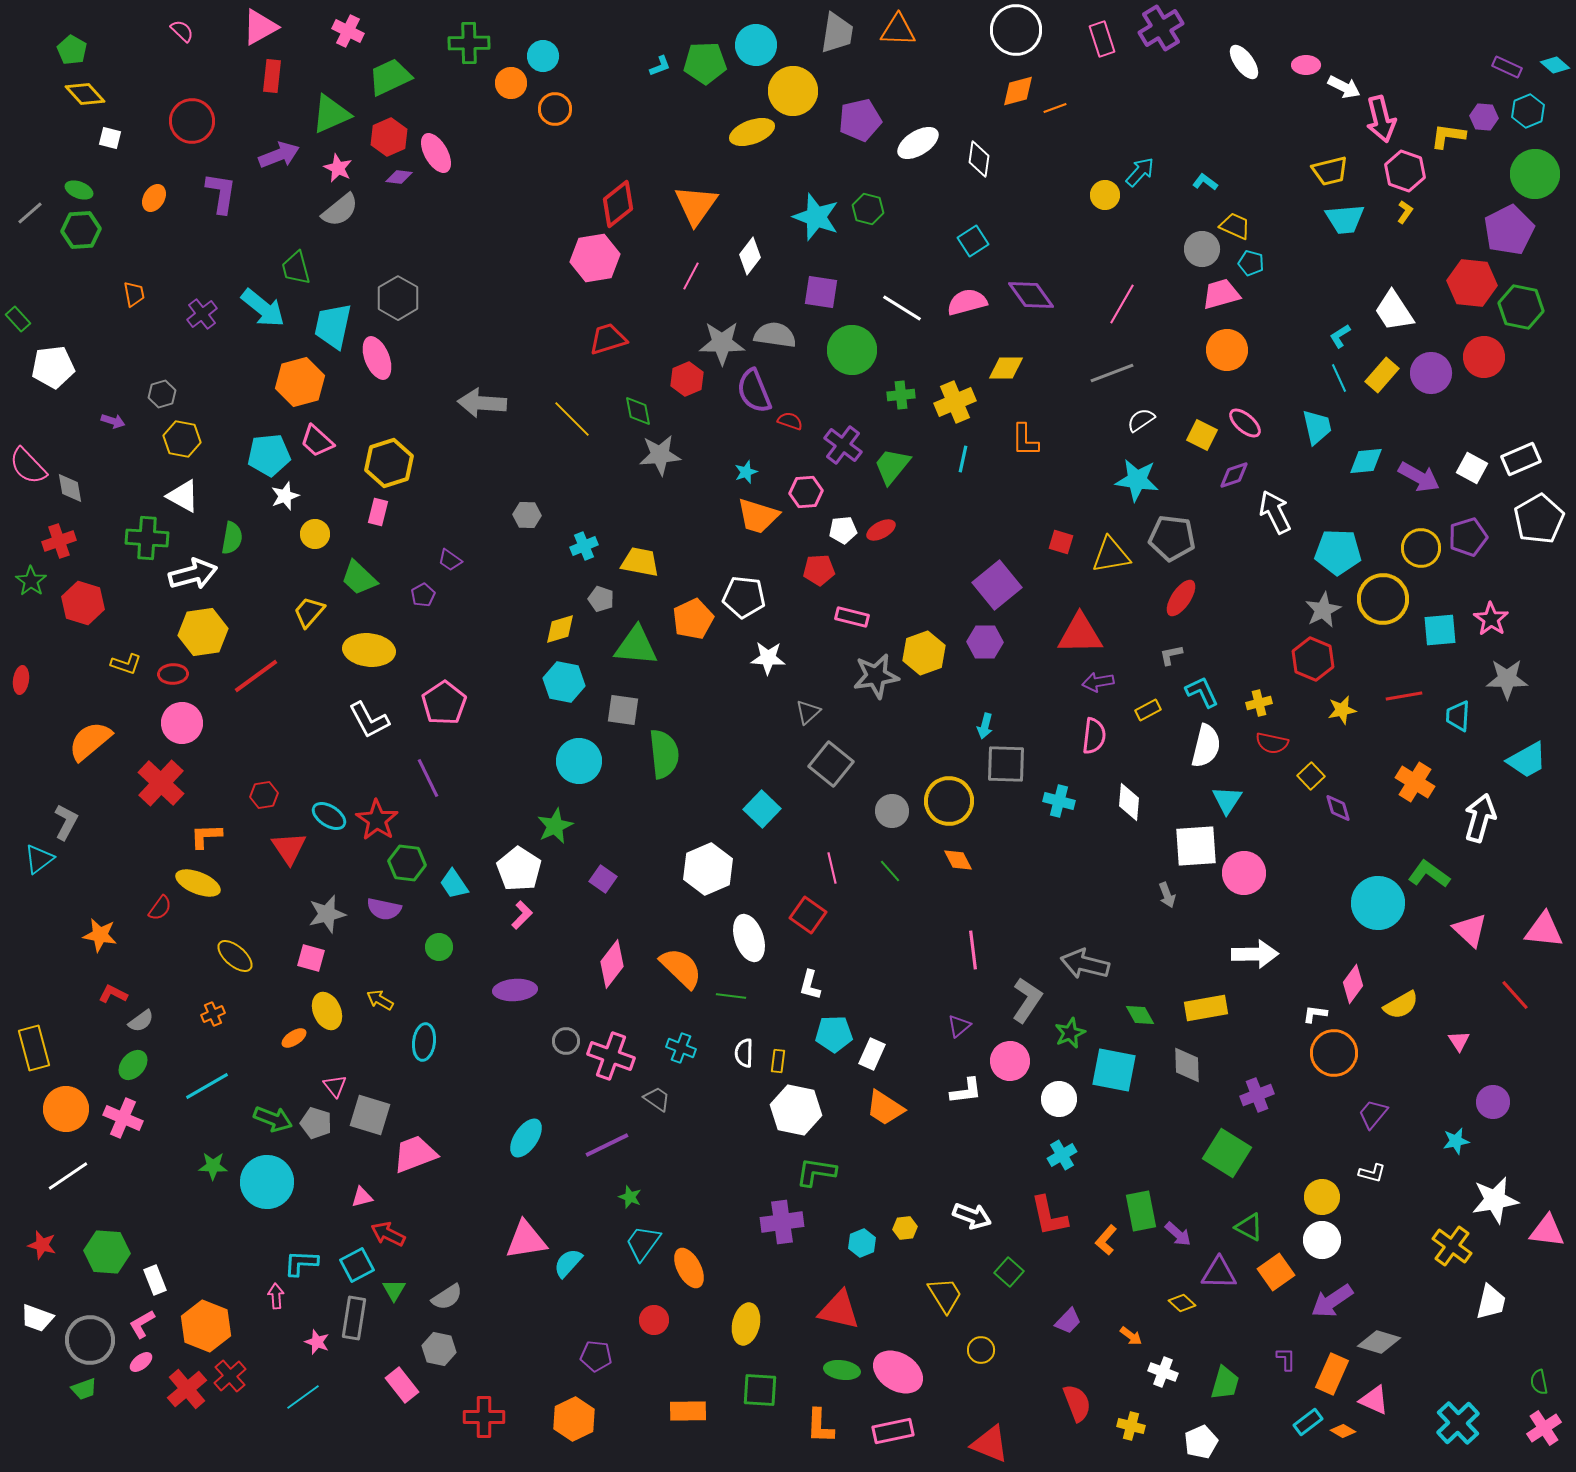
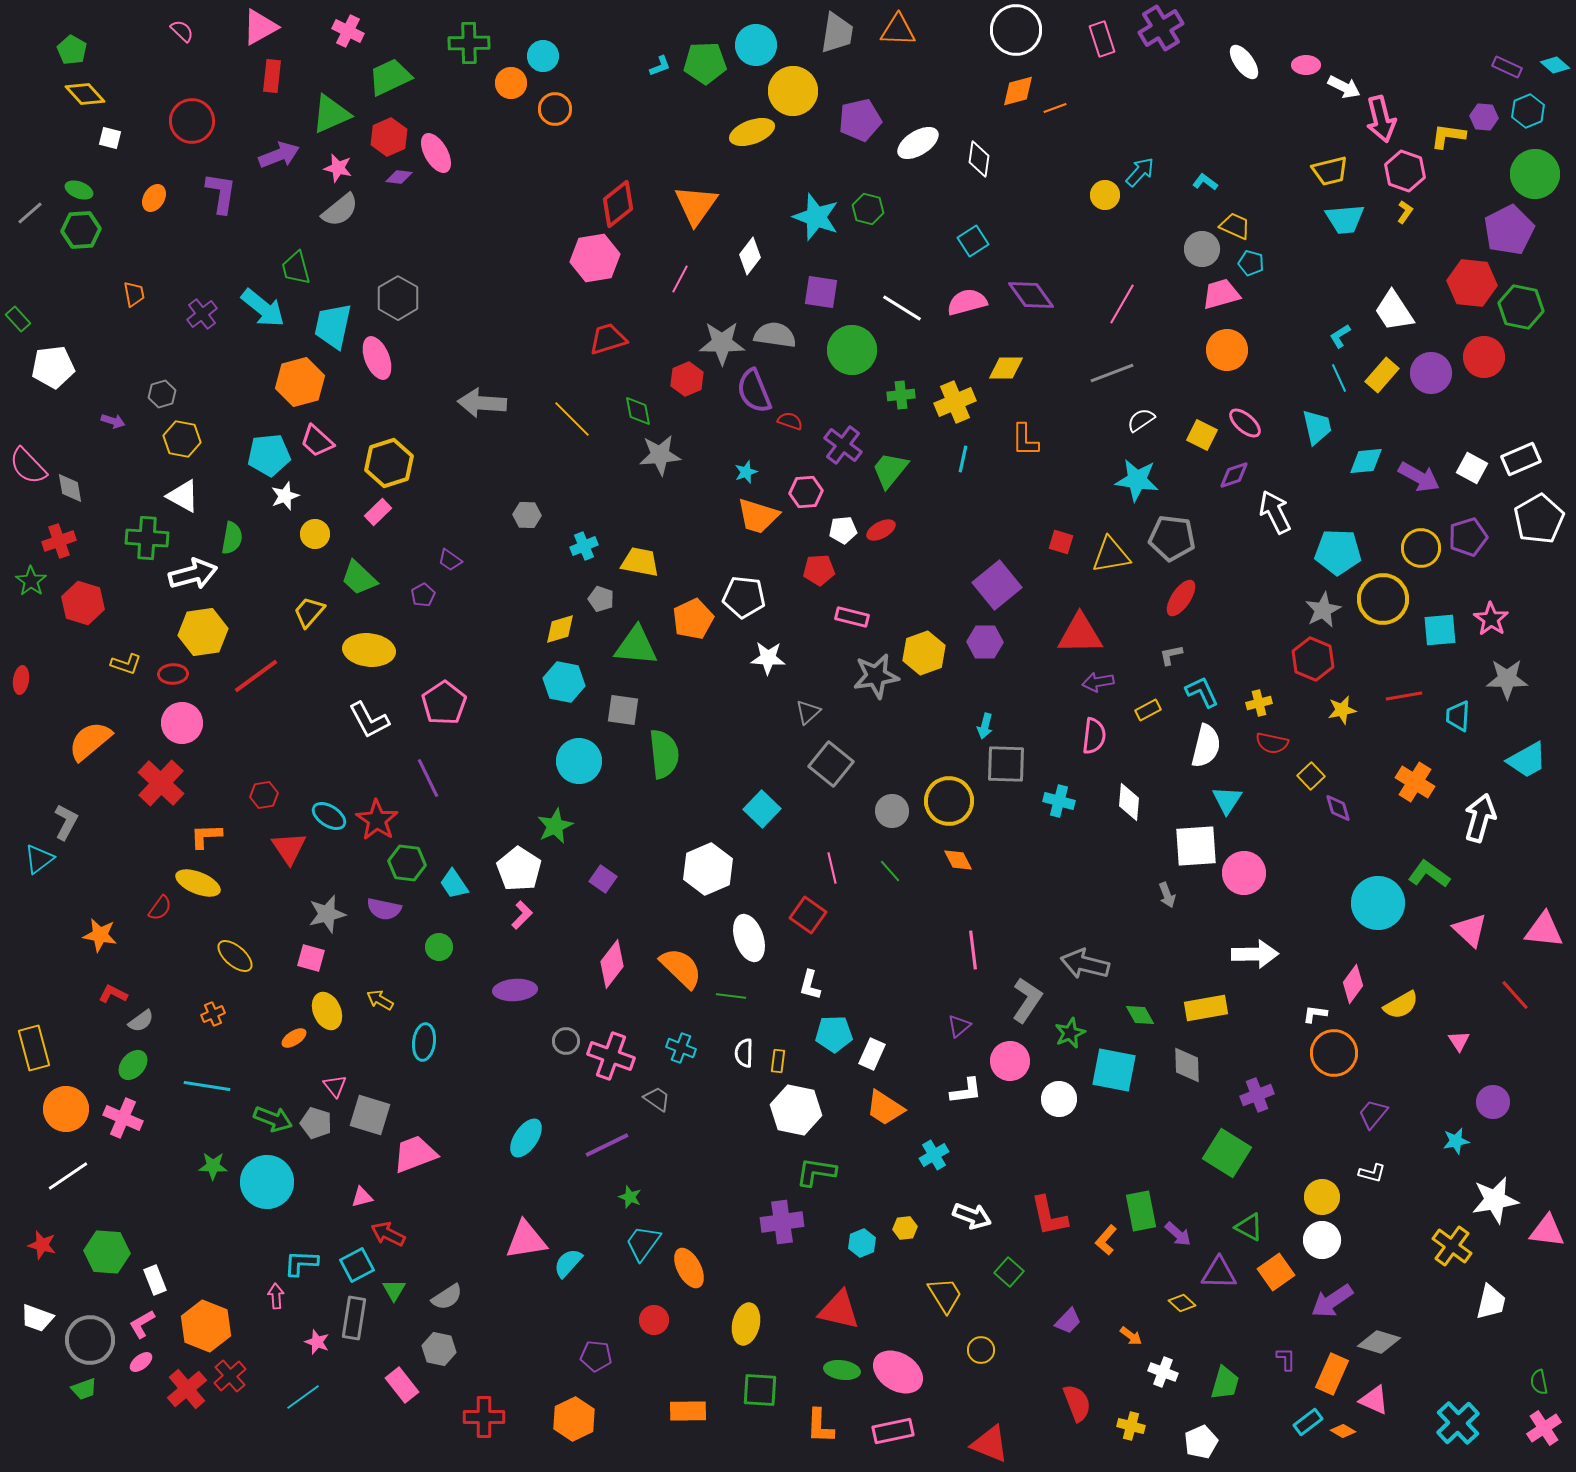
pink star at (338, 168): rotated 12 degrees counterclockwise
pink line at (691, 276): moved 11 px left, 3 px down
green trapezoid at (892, 466): moved 2 px left, 4 px down
pink rectangle at (378, 512): rotated 32 degrees clockwise
cyan line at (207, 1086): rotated 39 degrees clockwise
cyan cross at (1062, 1155): moved 128 px left
